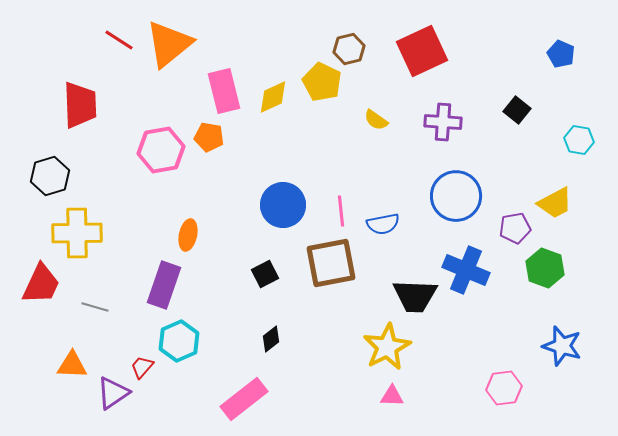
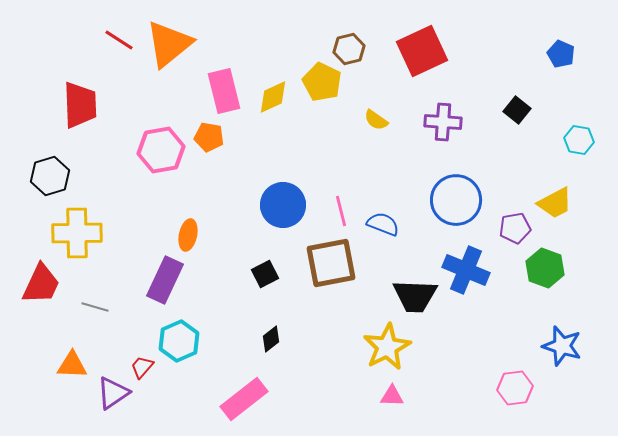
blue circle at (456, 196): moved 4 px down
pink line at (341, 211): rotated 8 degrees counterclockwise
blue semicircle at (383, 224): rotated 148 degrees counterclockwise
purple rectangle at (164, 285): moved 1 px right, 5 px up; rotated 6 degrees clockwise
pink hexagon at (504, 388): moved 11 px right
